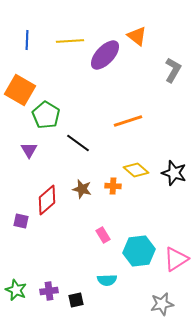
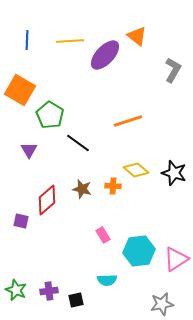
green pentagon: moved 4 px right
